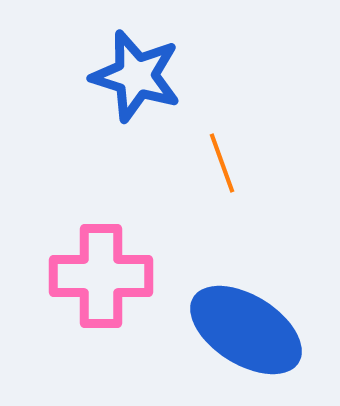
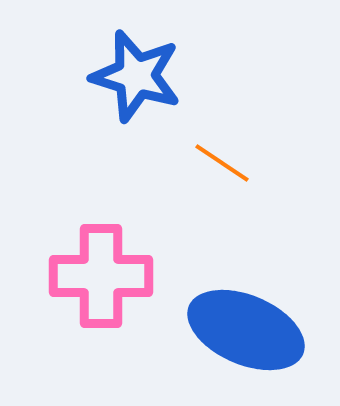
orange line: rotated 36 degrees counterclockwise
blue ellipse: rotated 9 degrees counterclockwise
